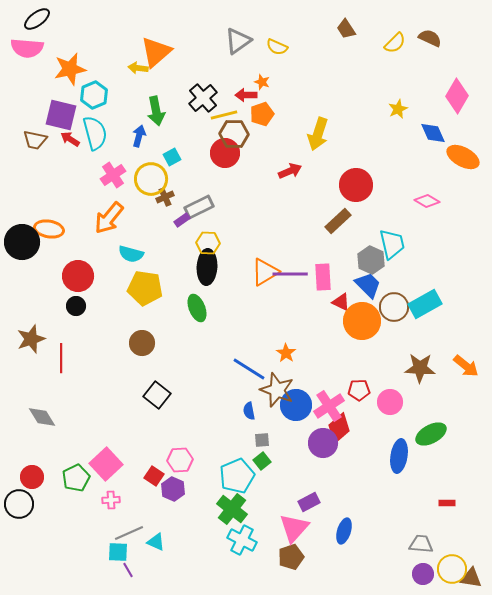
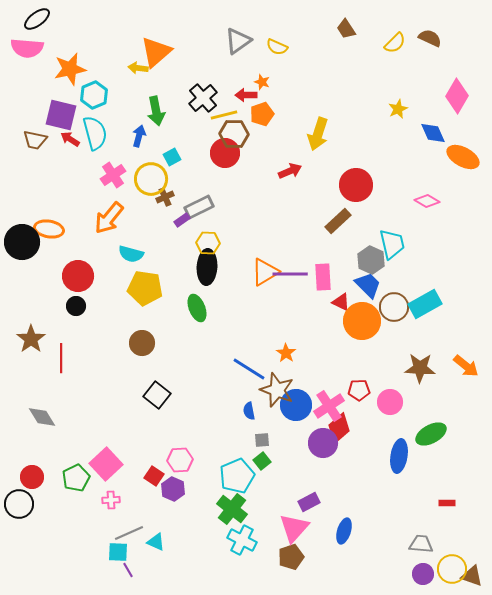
brown star at (31, 339): rotated 16 degrees counterclockwise
brown triangle at (471, 578): moved 1 px right, 2 px up; rotated 10 degrees clockwise
